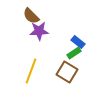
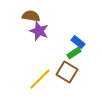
brown semicircle: rotated 144 degrees clockwise
purple star: rotated 24 degrees clockwise
yellow line: moved 9 px right, 8 px down; rotated 25 degrees clockwise
